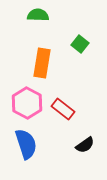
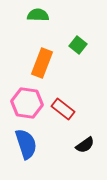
green square: moved 2 px left, 1 px down
orange rectangle: rotated 12 degrees clockwise
pink hexagon: rotated 20 degrees counterclockwise
